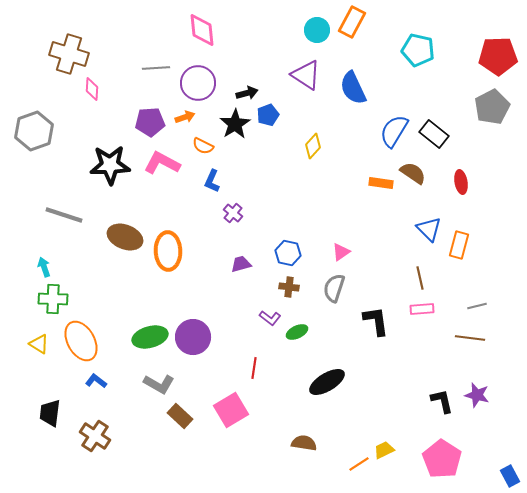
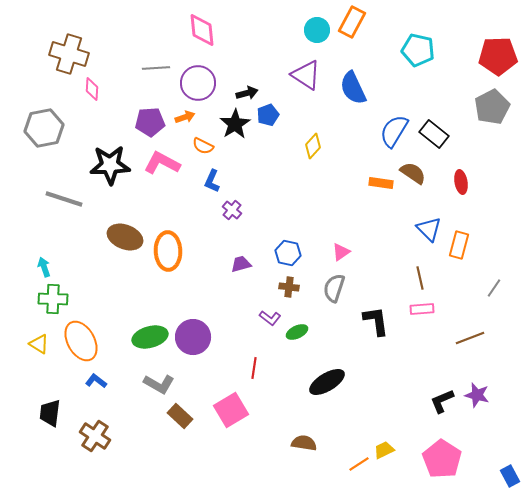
gray hexagon at (34, 131): moved 10 px right, 3 px up; rotated 9 degrees clockwise
purple cross at (233, 213): moved 1 px left, 3 px up
gray line at (64, 215): moved 16 px up
gray line at (477, 306): moved 17 px right, 18 px up; rotated 42 degrees counterclockwise
brown line at (470, 338): rotated 28 degrees counterclockwise
black L-shape at (442, 401): rotated 100 degrees counterclockwise
